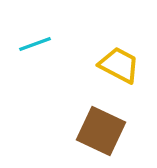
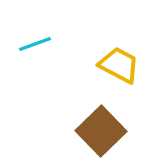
brown square: rotated 21 degrees clockwise
